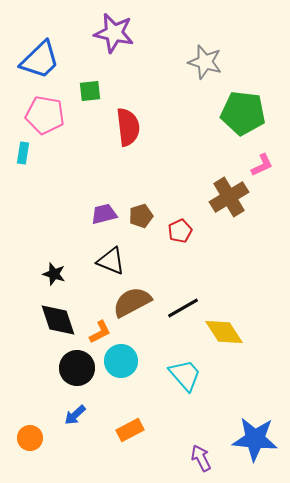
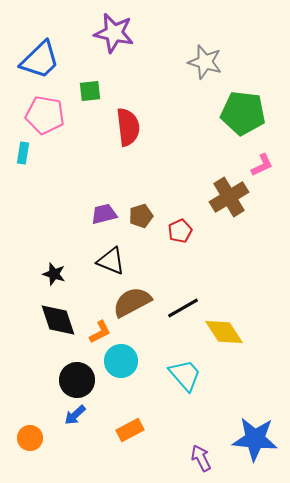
black circle: moved 12 px down
